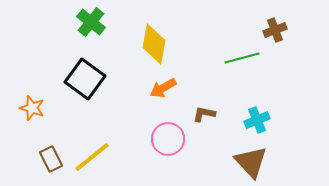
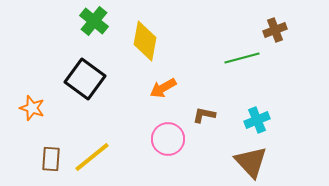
green cross: moved 3 px right, 1 px up
yellow diamond: moved 9 px left, 3 px up
brown L-shape: moved 1 px down
brown rectangle: rotated 30 degrees clockwise
